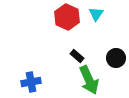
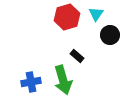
red hexagon: rotated 20 degrees clockwise
black circle: moved 6 px left, 23 px up
green arrow: moved 26 px left; rotated 8 degrees clockwise
